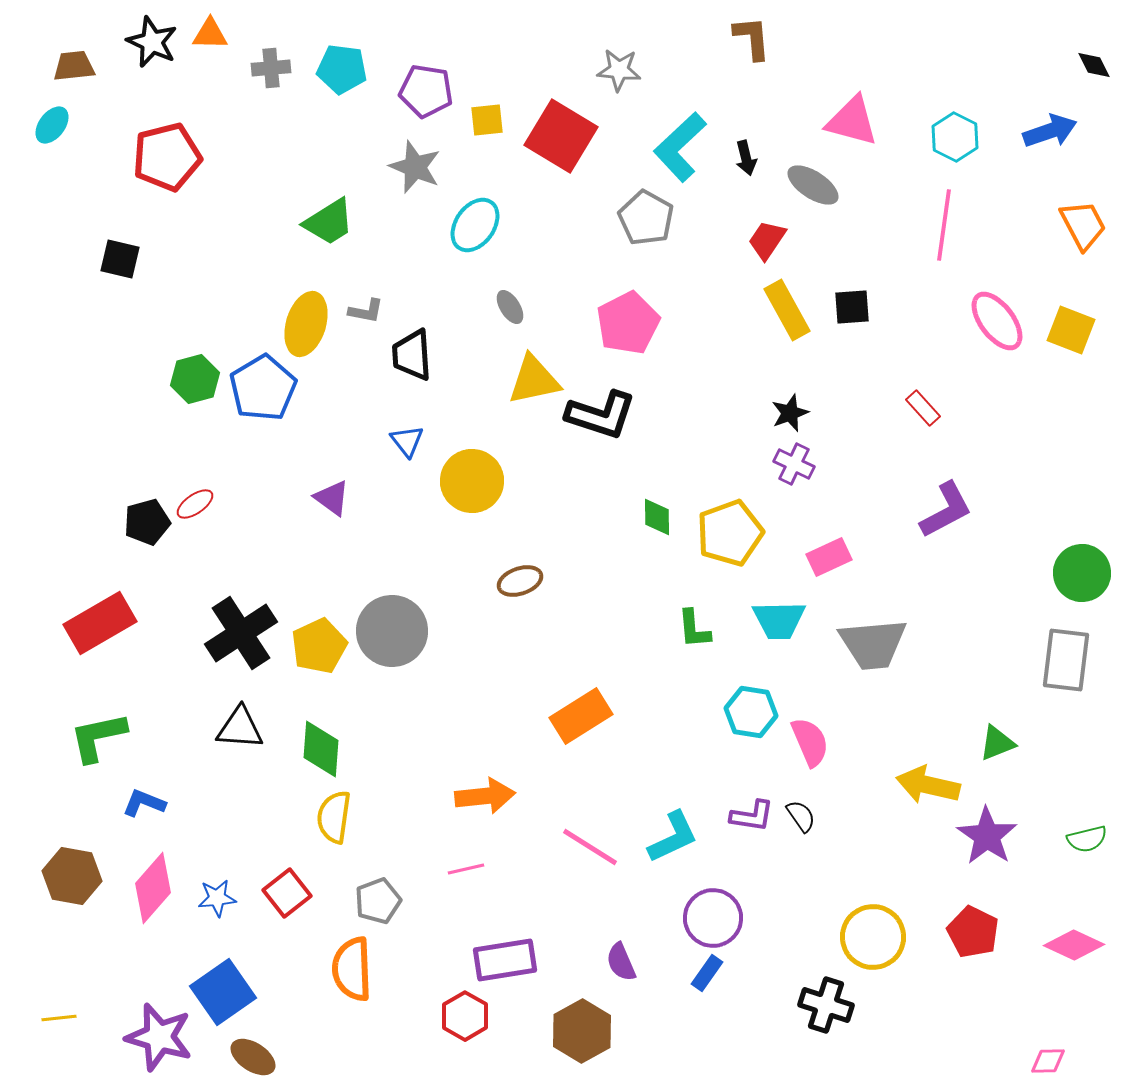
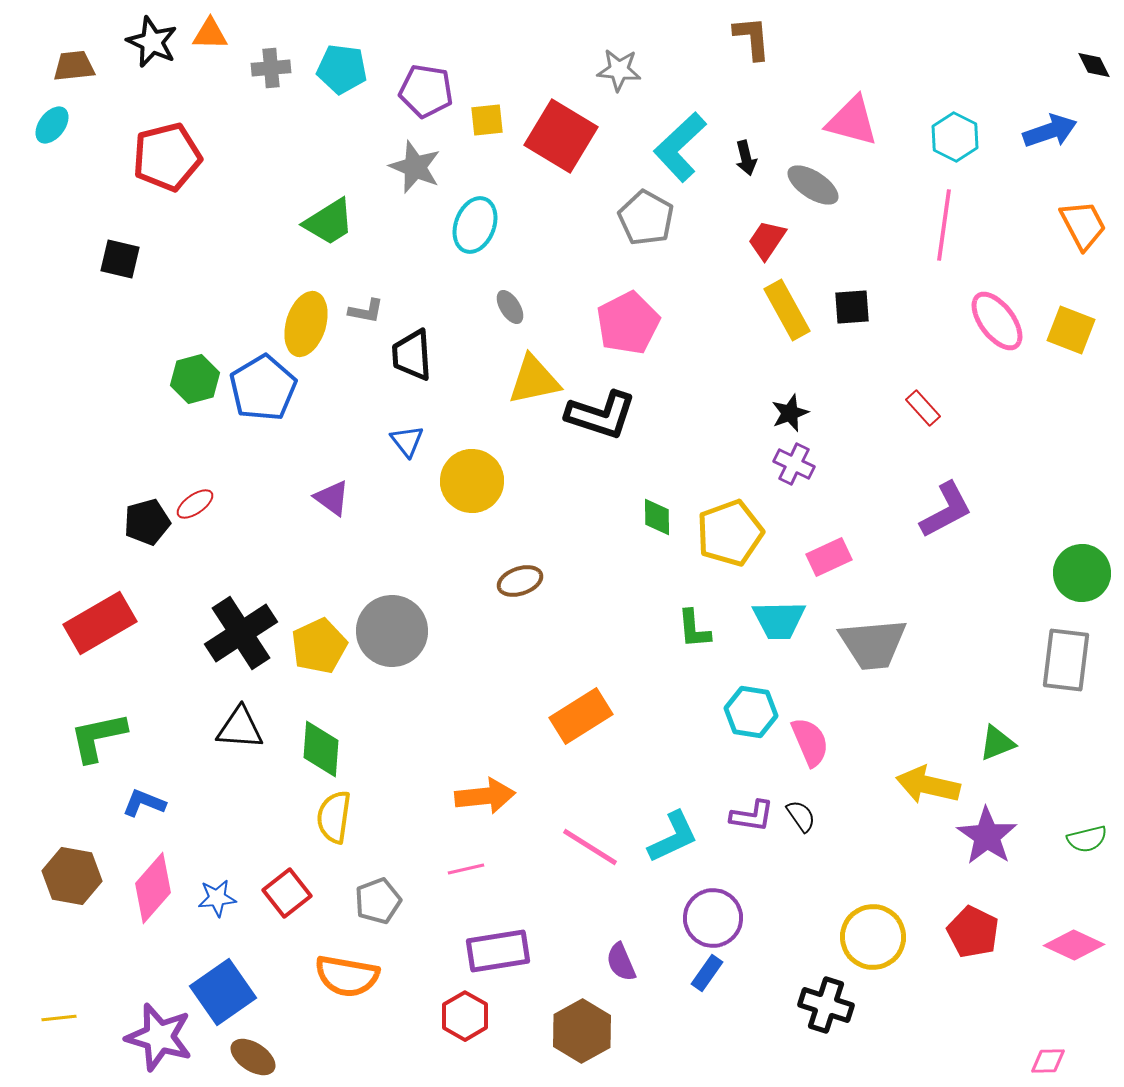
cyan ellipse at (475, 225): rotated 14 degrees counterclockwise
purple rectangle at (505, 960): moved 7 px left, 9 px up
orange semicircle at (352, 969): moved 5 px left, 7 px down; rotated 78 degrees counterclockwise
